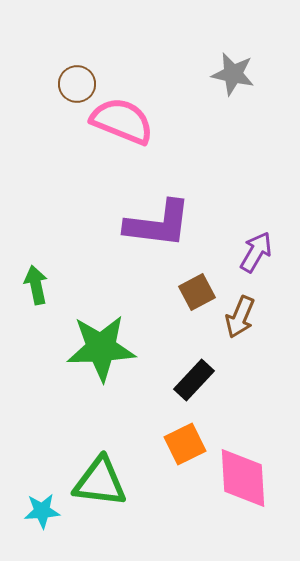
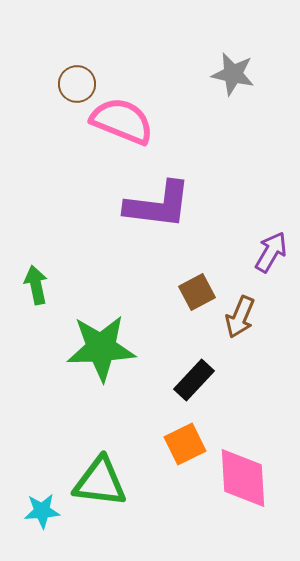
purple L-shape: moved 19 px up
purple arrow: moved 15 px right
